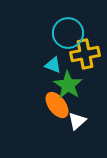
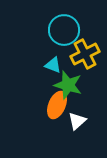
cyan circle: moved 4 px left, 3 px up
yellow cross: rotated 16 degrees counterclockwise
green star: rotated 16 degrees counterclockwise
orange ellipse: rotated 60 degrees clockwise
